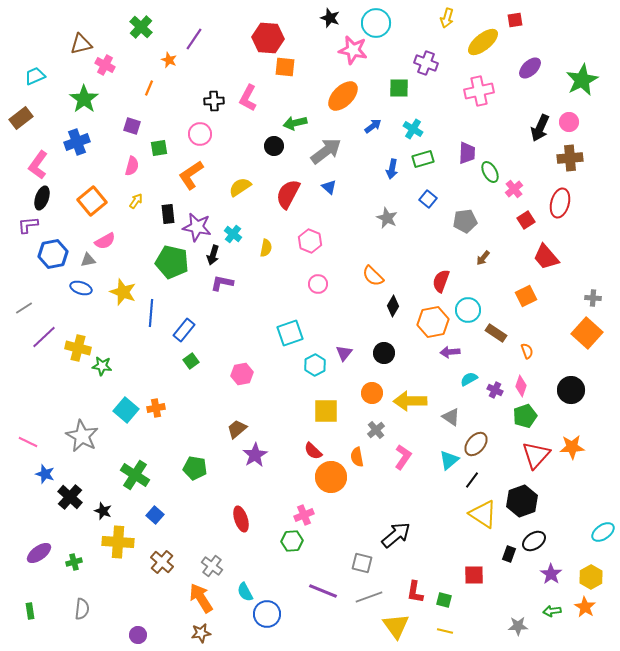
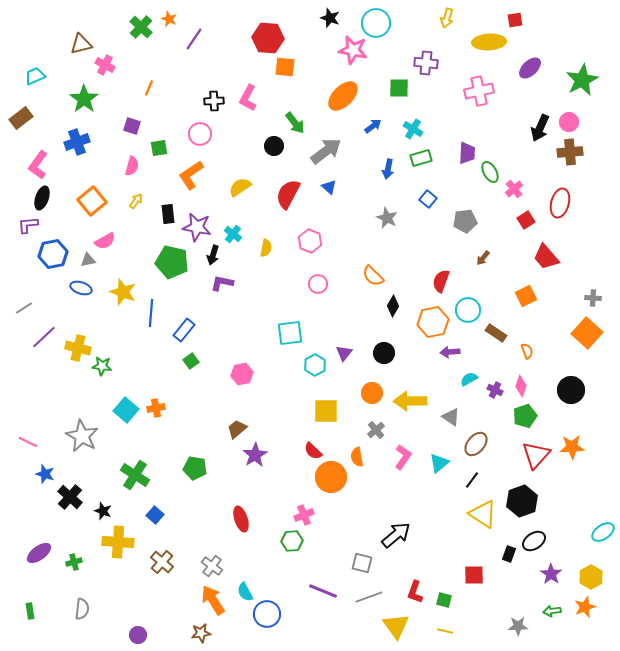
yellow ellipse at (483, 42): moved 6 px right; rotated 36 degrees clockwise
orange star at (169, 60): moved 41 px up
purple cross at (426, 63): rotated 15 degrees counterclockwise
green arrow at (295, 123): rotated 115 degrees counterclockwise
brown cross at (570, 158): moved 6 px up
green rectangle at (423, 159): moved 2 px left, 1 px up
blue arrow at (392, 169): moved 4 px left
cyan square at (290, 333): rotated 12 degrees clockwise
cyan triangle at (449, 460): moved 10 px left, 3 px down
red L-shape at (415, 592): rotated 10 degrees clockwise
orange arrow at (201, 598): moved 12 px right, 2 px down
orange star at (585, 607): rotated 20 degrees clockwise
